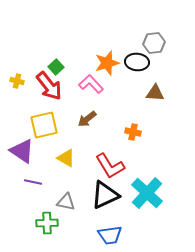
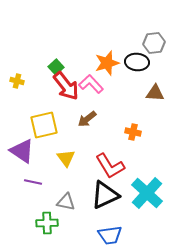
red arrow: moved 17 px right
yellow triangle: rotated 24 degrees clockwise
